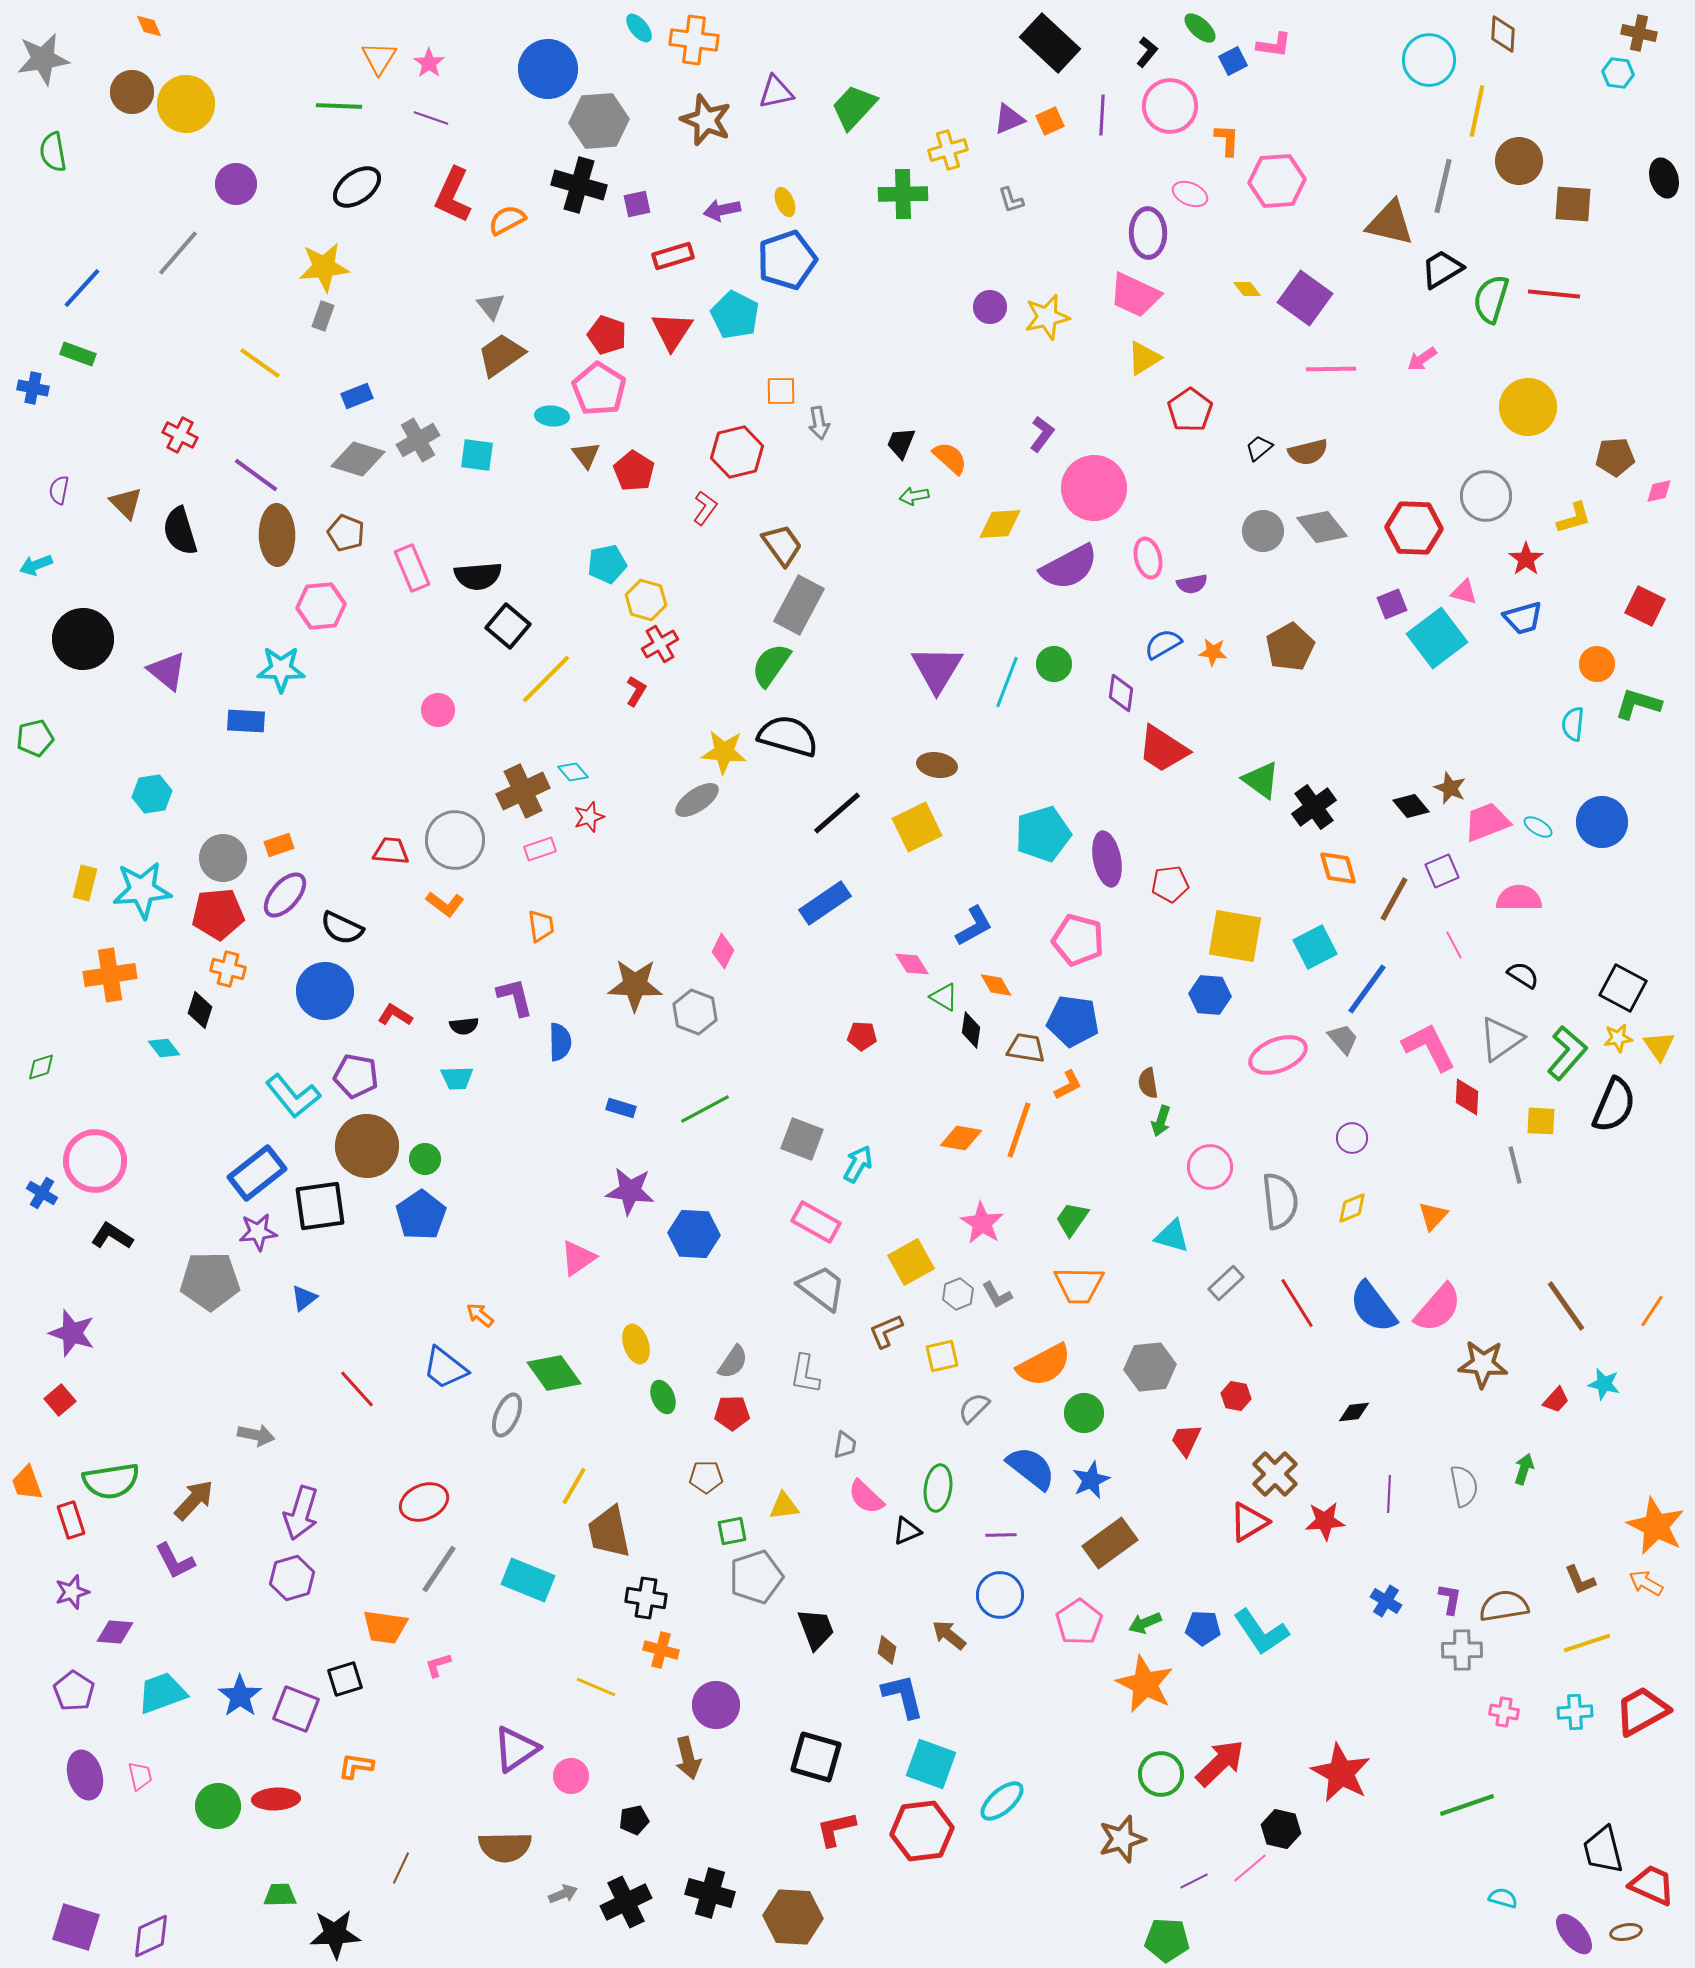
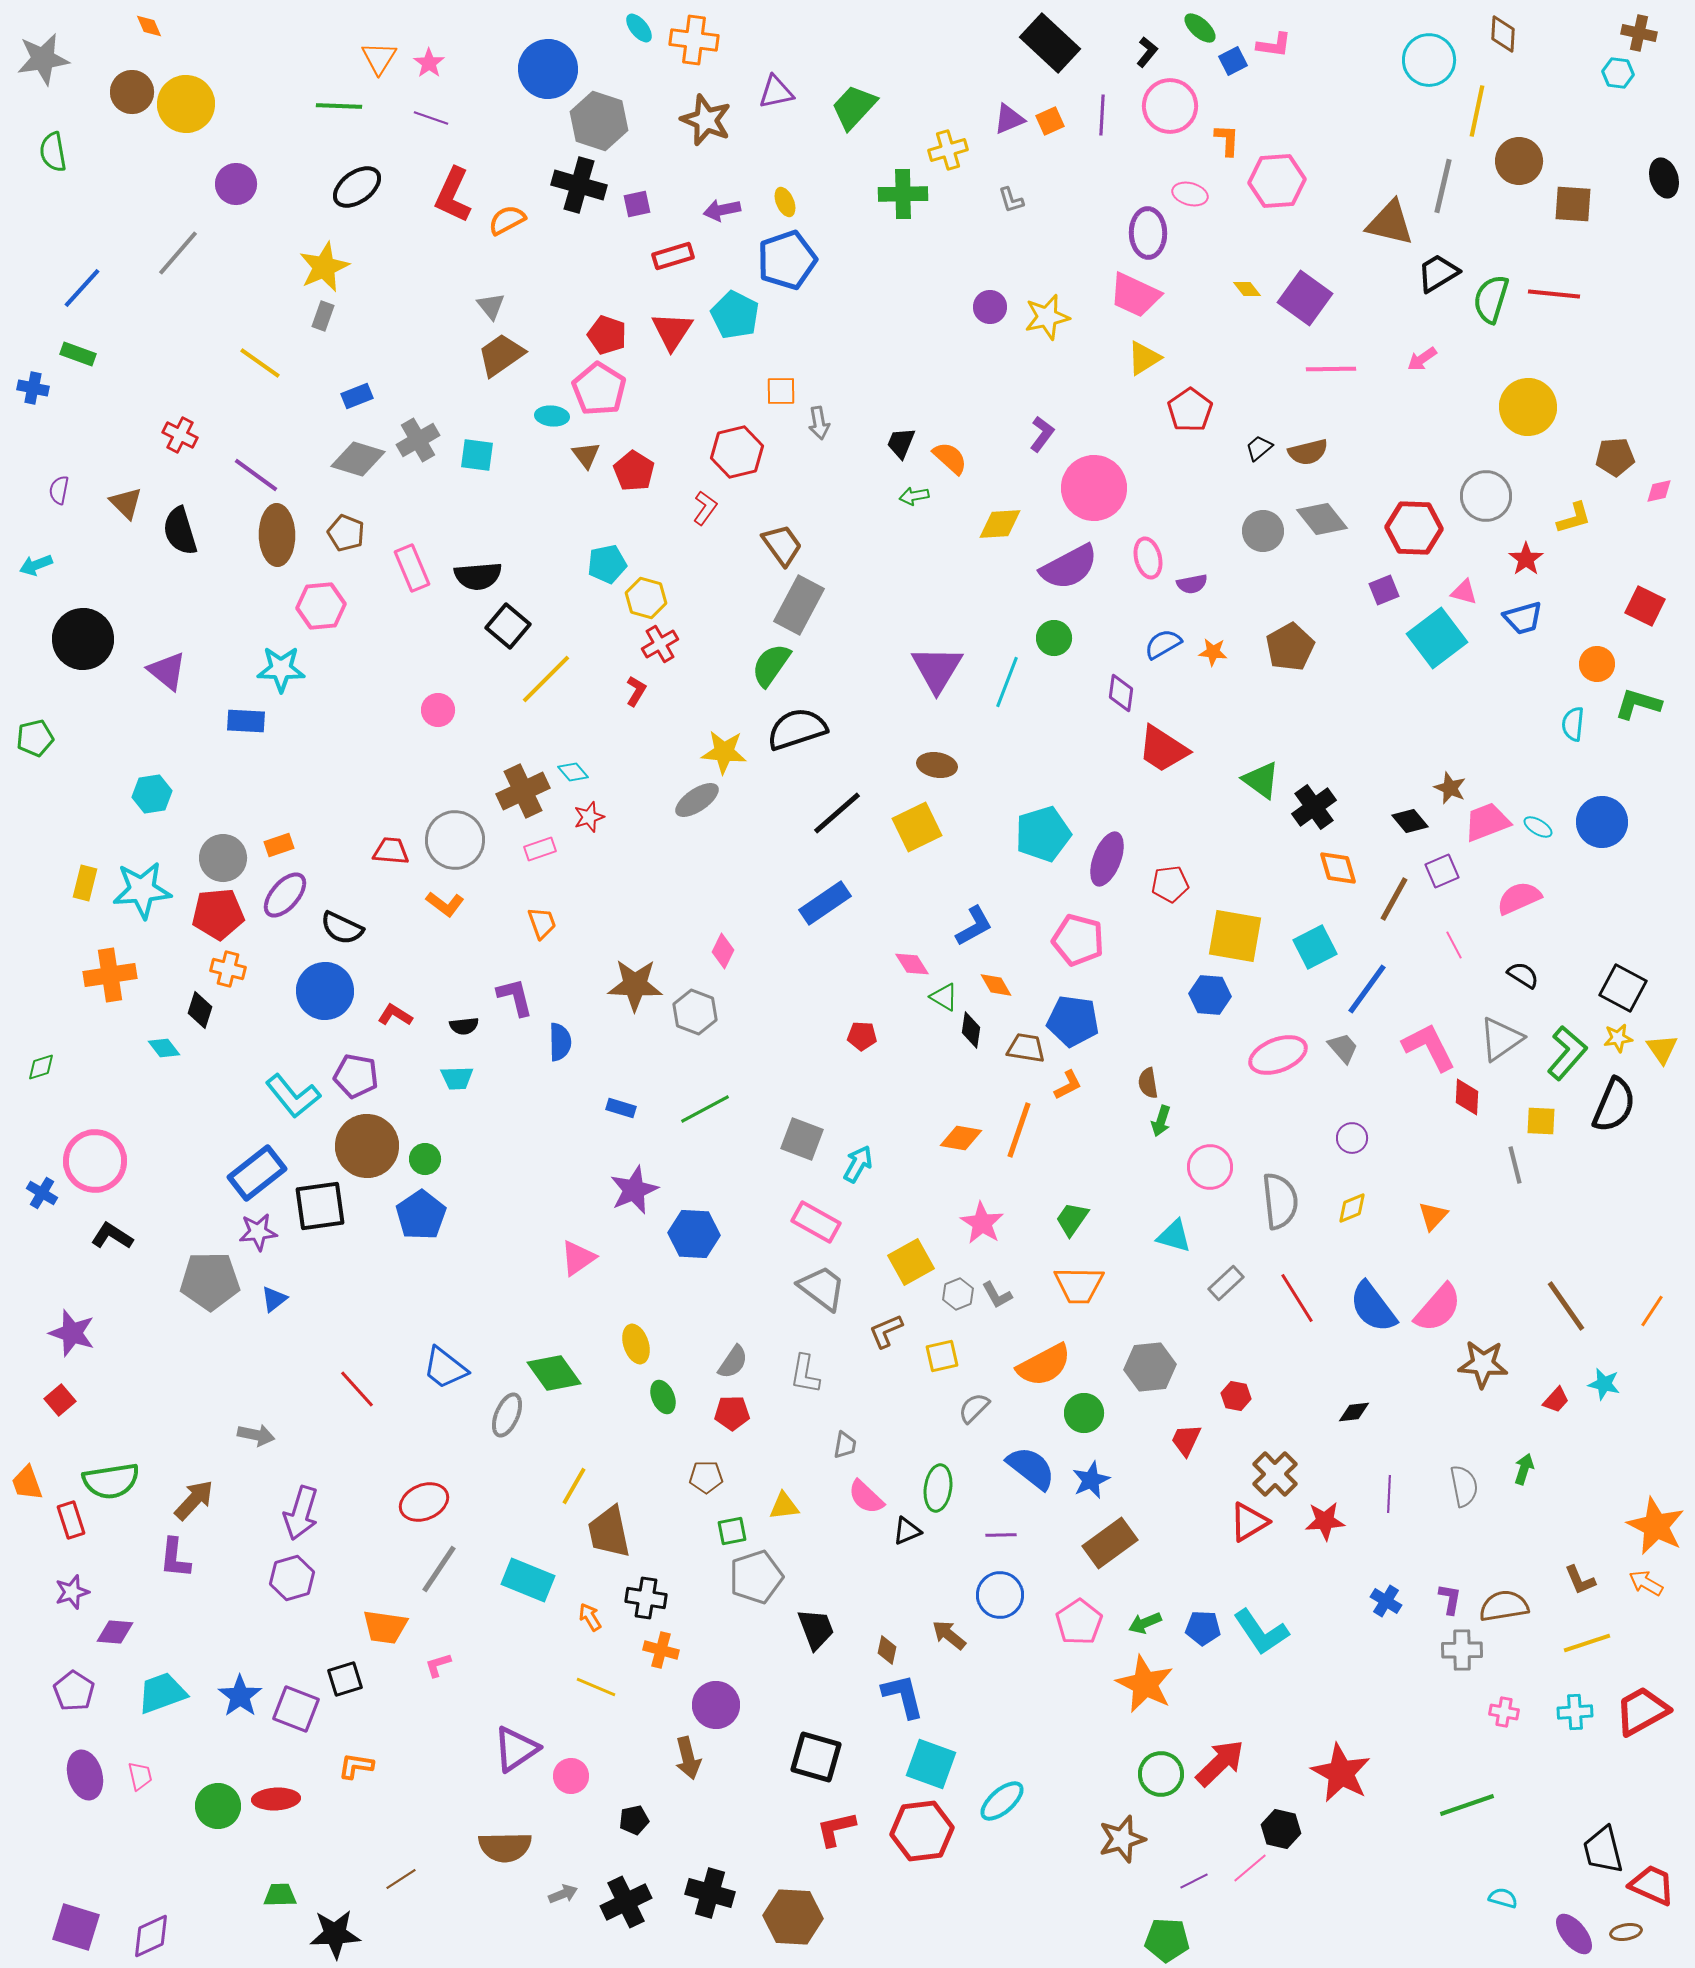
gray hexagon at (599, 121): rotated 22 degrees clockwise
pink ellipse at (1190, 194): rotated 8 degrees counterclockwise
yellow star at (324, 267): rotated 18 degrees counterclockwise
black trapezoid at (1442, 269): moved 4 px left, 4 px down
gray diamond at (1322, 527): moved 8 px up
yellow hexagon at (646, 600): moved 2 px up
purple square at (1392, 604): moved 8 px left, 14 px up
green circle at (1054, 664): moved 26 px up
black semicircle at (788, 736): moved 9 px right, 7 px up; rotated 34 degrees counterclockwise
black diamond at (1411, 806): moved 1 px left, 15 px down
purple ellipse at (1107, 859): rotated 32 degrees clockwise
pink semicircle at (1519, 898): rotated 24 degrees counterclockwise
orange trapezoid at (541, 926): moved 1 px right, 3 px up; rotated 12 degrees counterclockwise
gray trapezoid at (1343, 1039): moved 9 px down
yellow triangle at (1659, 1046): moved 3 px right, 3 px down
purple star at (630, 1191): moved 4 px right, 1 px up; rotated 30 degrees counterclockwise
cyan triangle at (1172, 1236): moved 2 px right
blue triangle at (304, 1298): moved 30 px left, 1 px down
red line at (1297, 1303): moved 5 px up
orange arrow at (480, 1315): moved 110 px right, 302 px down; rotated 20 degrees clockwise
purple L-shape at (175, 1561): moved 3 px up; rotated 33 degrees clockwise
brown line at (401, 1868): moved 11 px down; rotated 32 degrees clockwise
